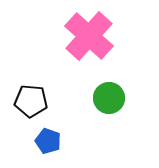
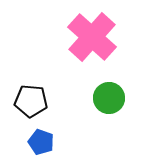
pink cross: moved 3 px right, 1 px down
blue pentagon: moved 7 px left, 1 px down
